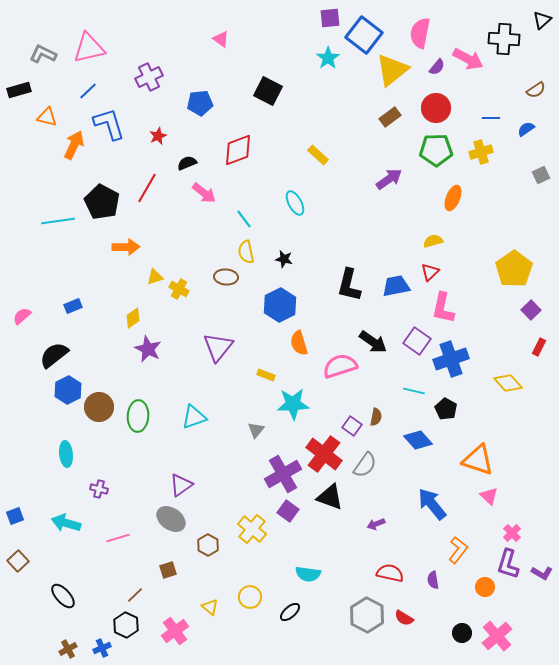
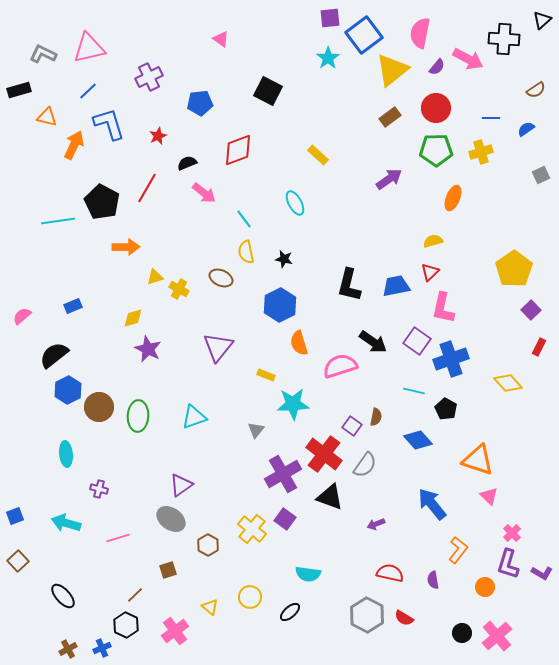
blue square at (364, 35): rotated 15 degrees clockwise
brown ellipse at (226, 277): moved 5 px left, 1 px down; rotated 20 degrees clockwise
yellow diamond at (133, 318): rotated 20 degrees clockwise
purple square at (288, 511): moved 3 px left, 8 px down
